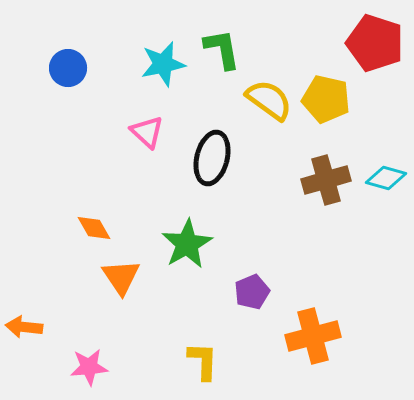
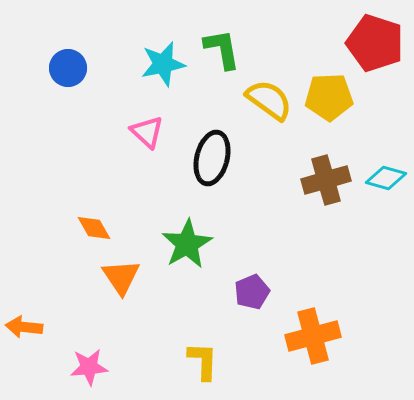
yellow pentagon: moved 3 px right, 2 px up; rotated 15 degrees counterclockwise
